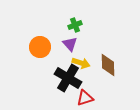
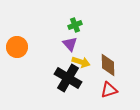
orange circle: moved 23 px left
yellow arrow: moved 1 px up
red triangle: moved 24 px right, 8 px up
